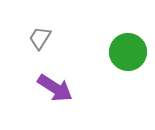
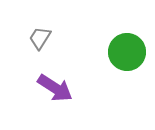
green circle: moved 1 px left
